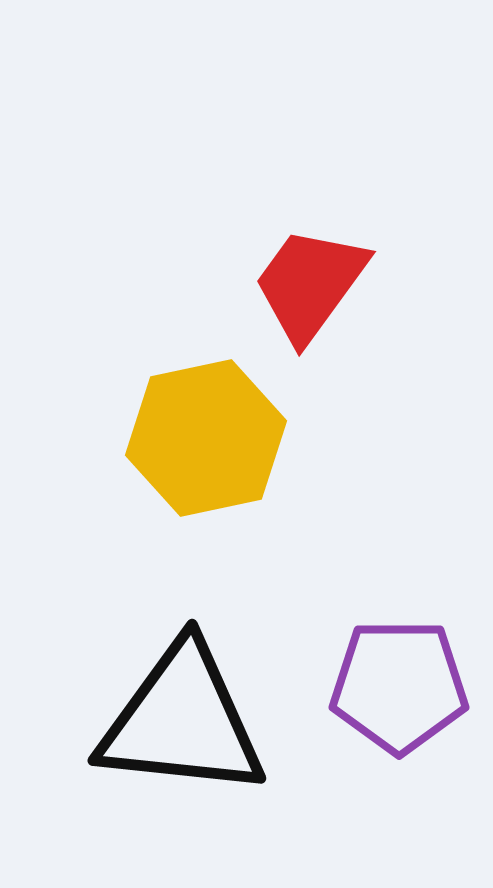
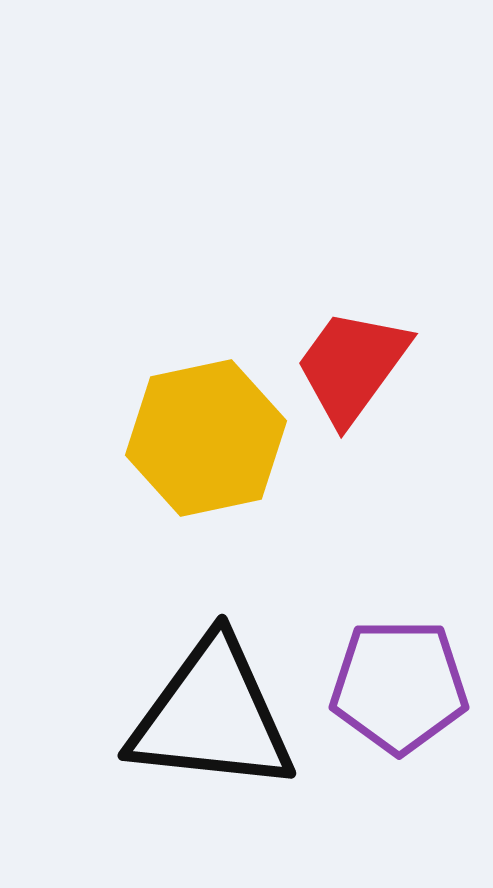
red trapezoid: moved 42 px right, 82 px down
black triangle: moved 30 px right, 5 px up
